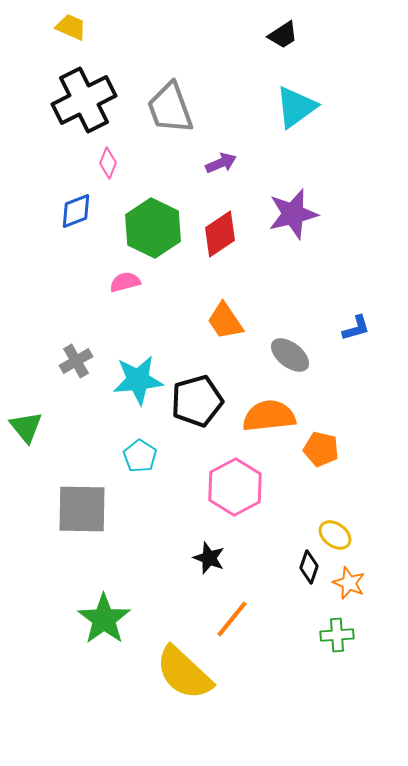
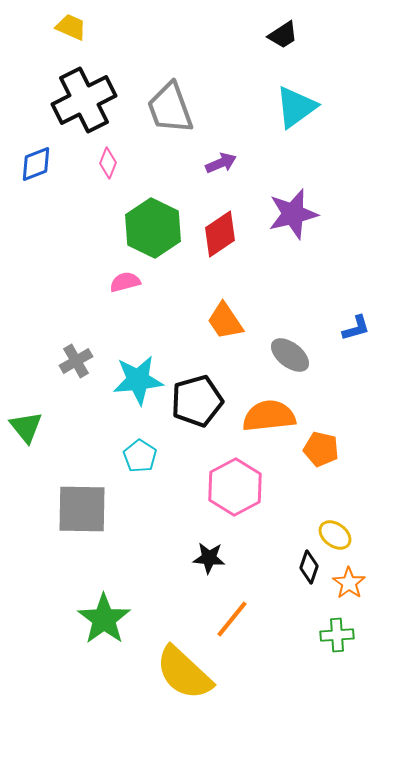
blue diamond: moved 40 px left, 47 px up
black star: rotated 16 degrees counterclockwise
orange star: rotated 12 degrees clockwise
